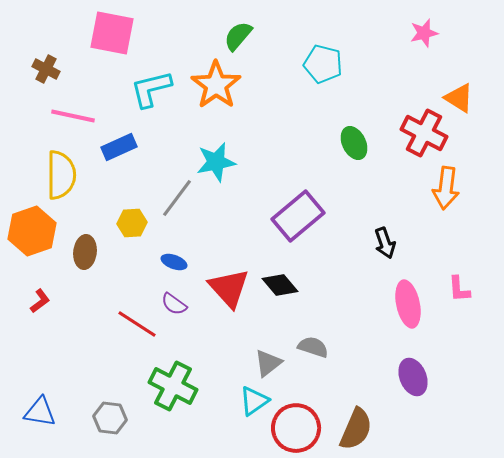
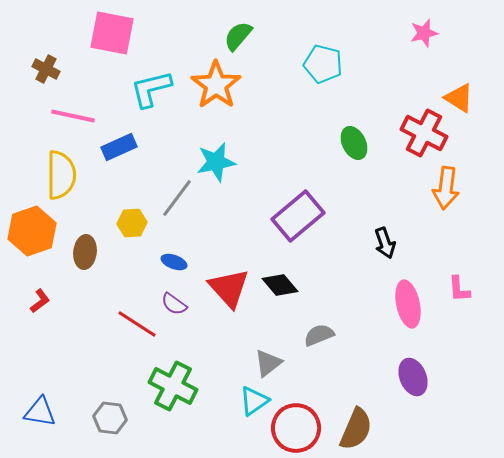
gray semicircle: moved 6 px right, 12 px up; rotated 40 degrees counterclockwise
